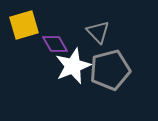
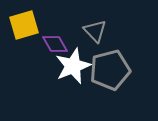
gray triangle: moved 3 px left, 1 px up
